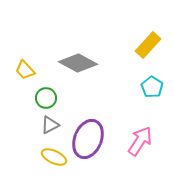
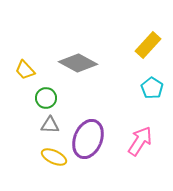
cyan pentagon: moved 1 px down
gray triangle: rotated 30 degrees clockwise
